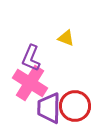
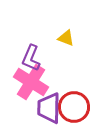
pink cross: moved 1 px right, 1 px up
red circle: moved 1 px left, 1 px down
